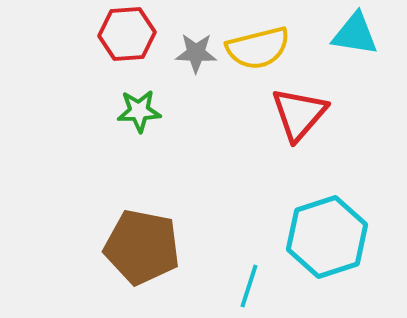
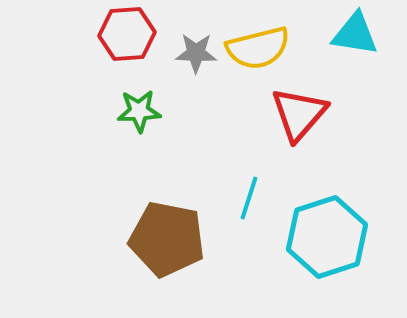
brown pentagon: moved 25 px right, 8 px up
cyan line: moved 88 px up
